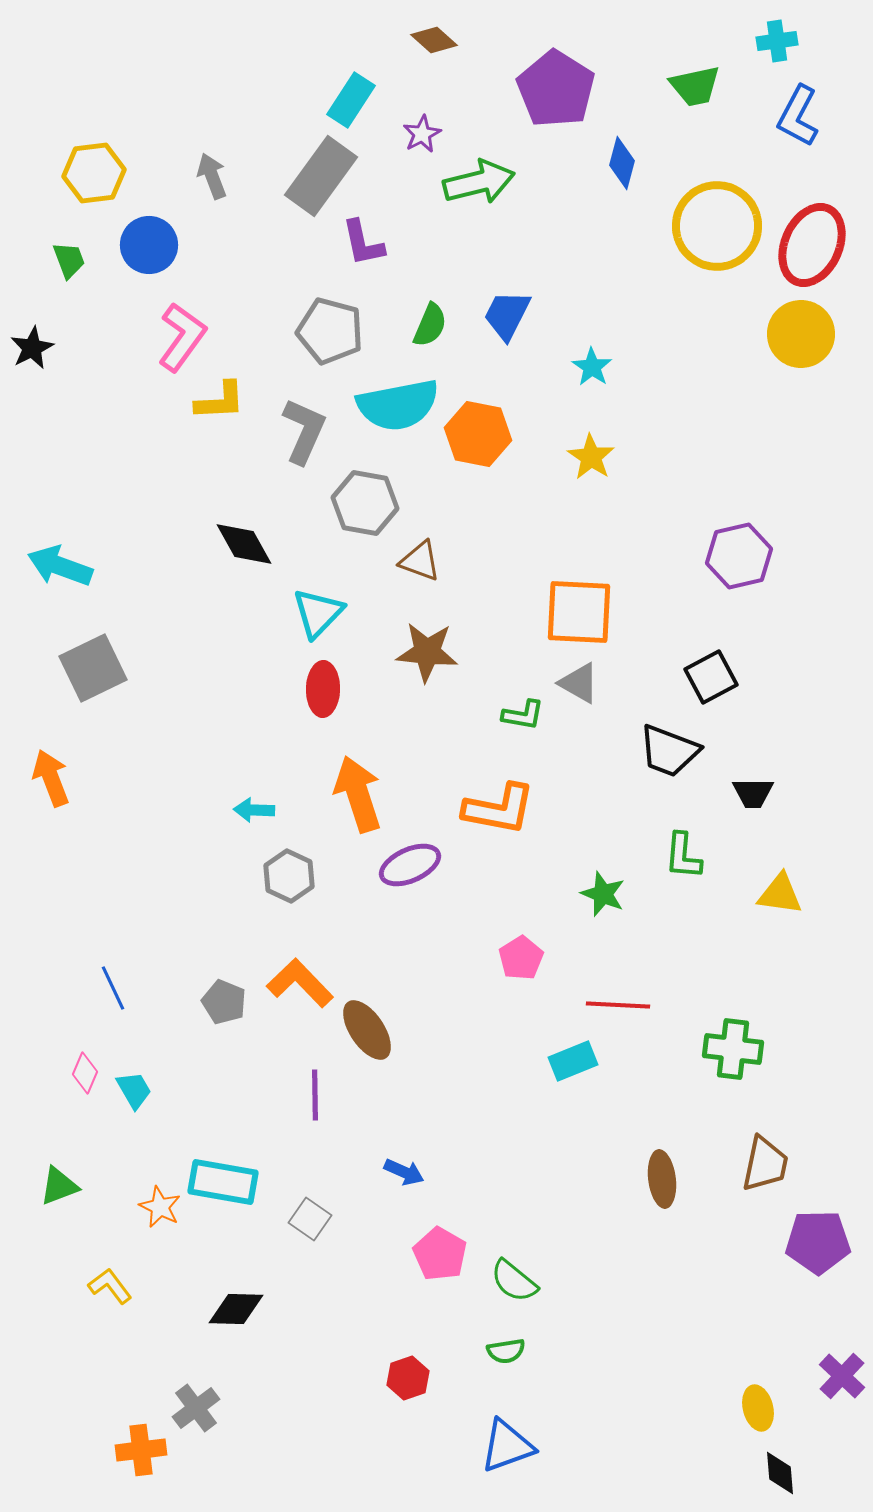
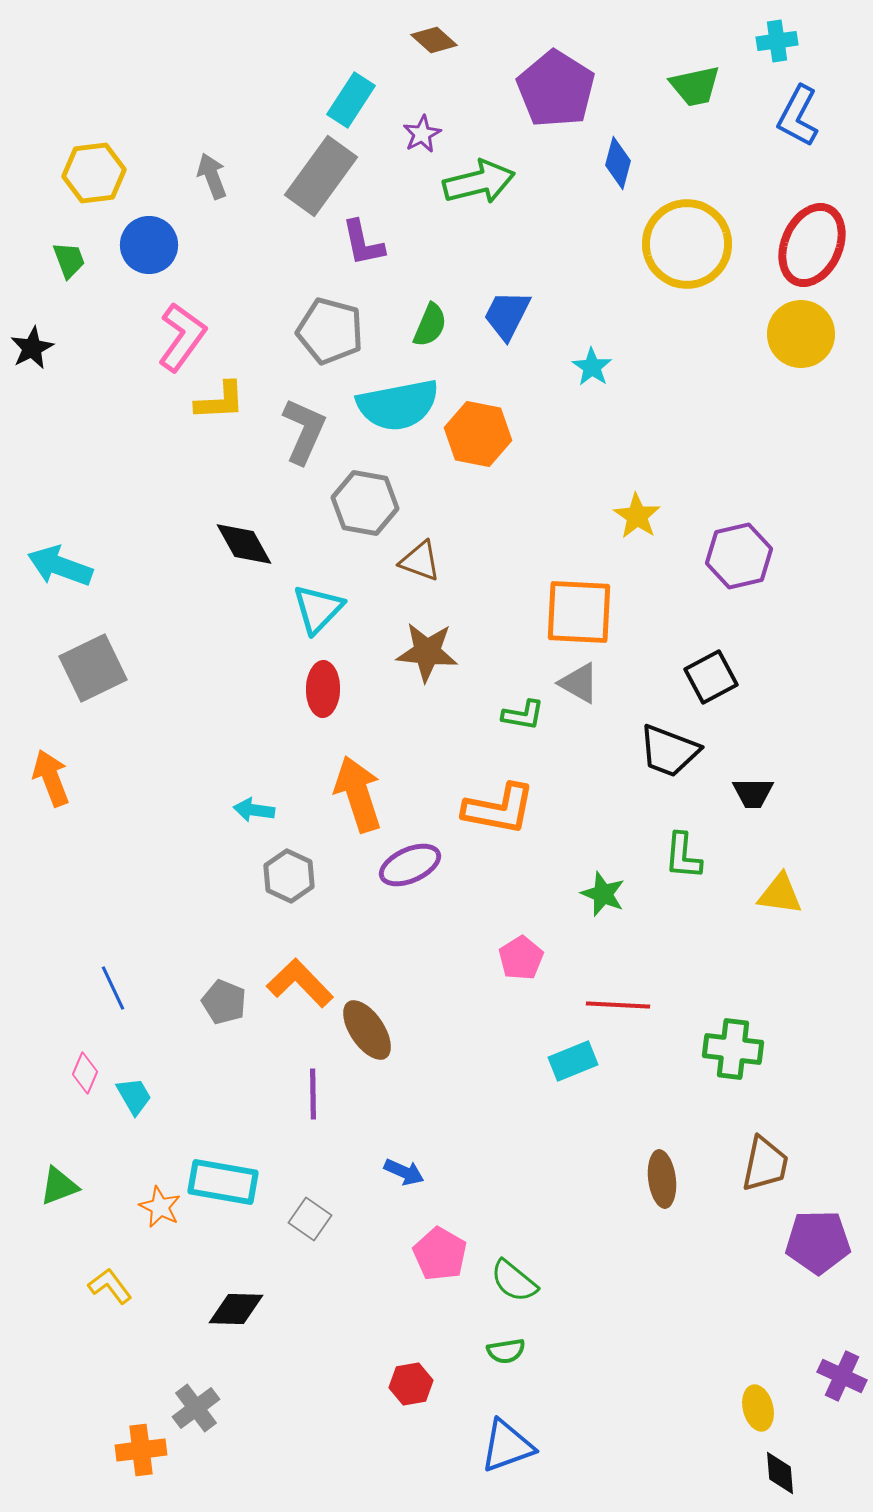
blue diamond at (622, 163): moved 4 px left
yellow circle at (717, 226): moved 30 px left, 18 px down
yellow star at (591, 457): moved 46 px right, 59 px down
cyan triangle at (318, 613): moved 4 px up
cyan arrow at (254, 810): rotated 6 degrees clockwise
cyan trapezoid at (134, 1090): moved 6 px down
purple line at (315, 1095): moved 2 px left, 1 px up
purple cross at (842, 1376): rotated 18 degrees counterclockwise
red hexagon at (408, 1378): moved 3 px right, 6 px down; rotated 9 degrees clockwise
